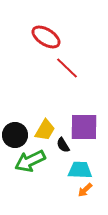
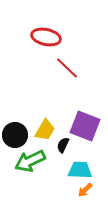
red ellipse: rotated 20 degrees counterclockwise
purple square: moved 1 px right, 1 px up; rotated 20 degrees clockwise
black semicircle: rotated 56 degrees clockwise
